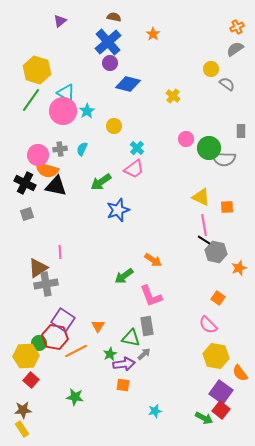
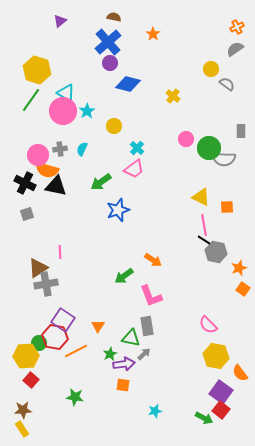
orange square at (218, 298): moved 25 px right, 9 px up
